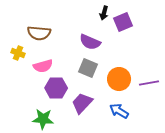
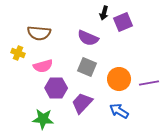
purple semicircle: moved 2 px left, 4 px up
gray square: moved 1 px left, 1 px up
